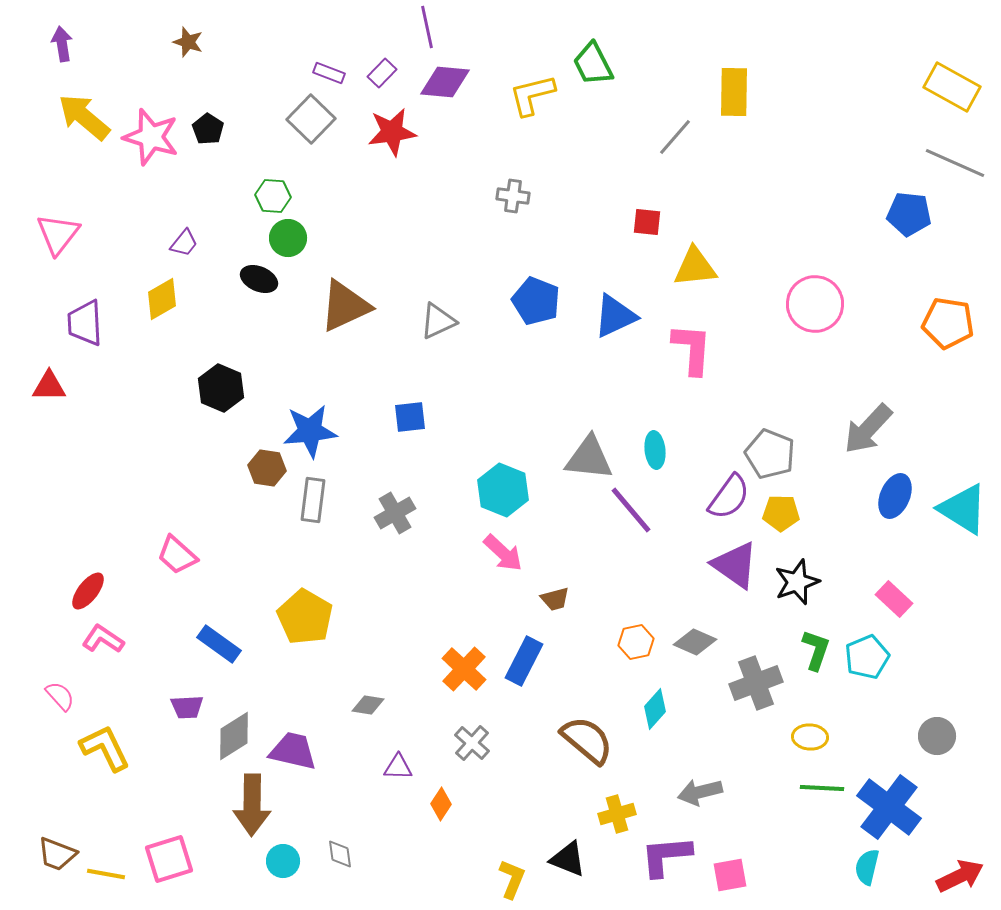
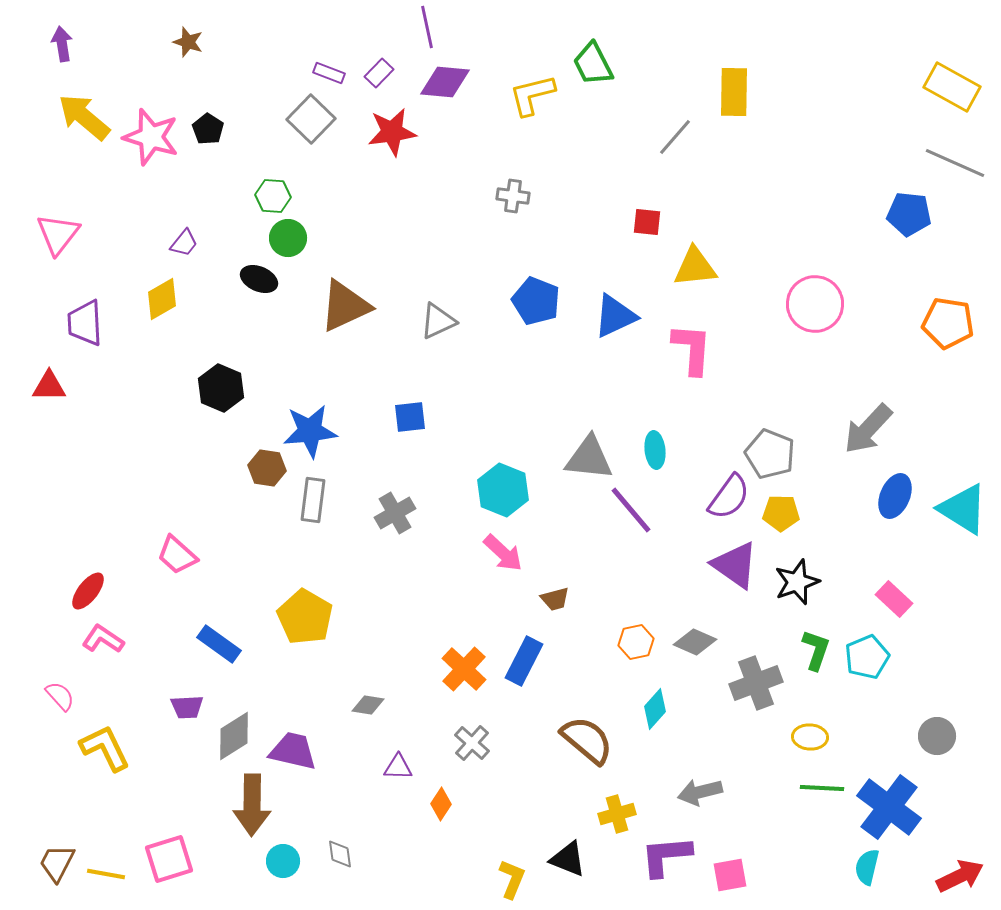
purple rectangle at (382, 73): moved 3 px left
brown trapezoid at (57, 854): moved 9 px down; rotated 96 degrees clockwise
